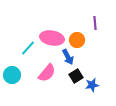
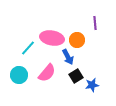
cyan circle: moved 7 px right
